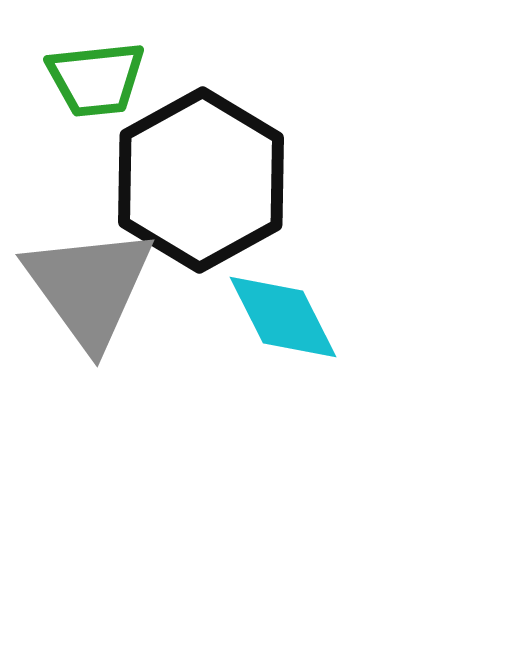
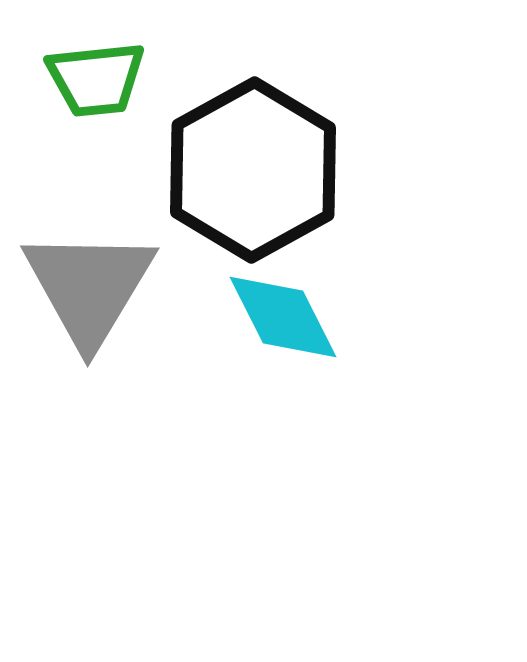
black hexagon: moved 52 px right, 10 px up
gray triangle: rotated 7 degrees clockwise
